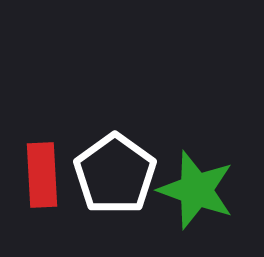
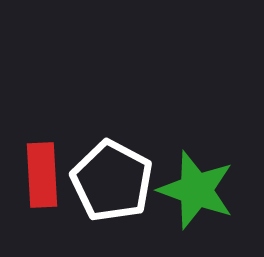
white pentagon: moved 3 px left, 7 px down; rotated 8 degrees counterclockwise
